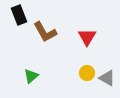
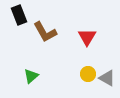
yellow circle: moved 1 px right, 1 px down
